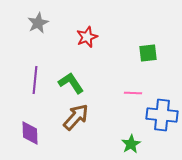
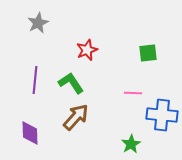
red star: moved 13 px down
